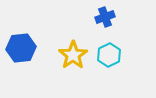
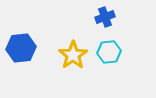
cyan hexagon: moved 3 px up; rotated 20 degrees clockwise
